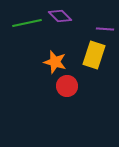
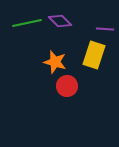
purple diamond: moved 5 px down
